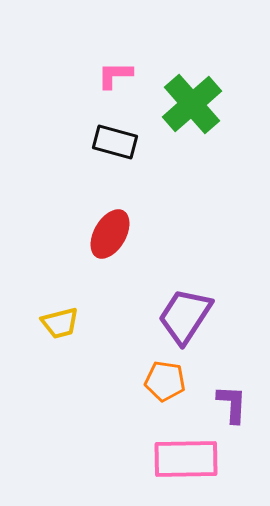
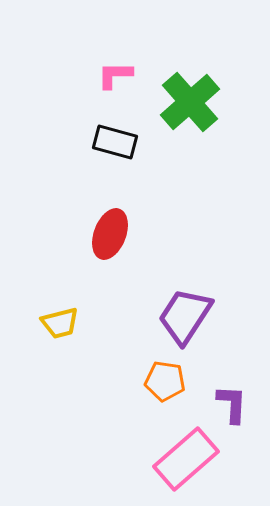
green cross: moved 2 px left, 2 px up
red ellipse: rotated 9 degrees counterclockwise
pink rectangle: rotated 40 degrees counterclockwise
